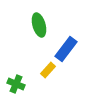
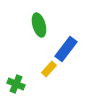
yellow rectangle: moved 1 px right, 1 px up
